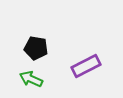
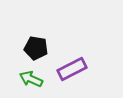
purple rectangle: moved 14 px left, 3 px down
